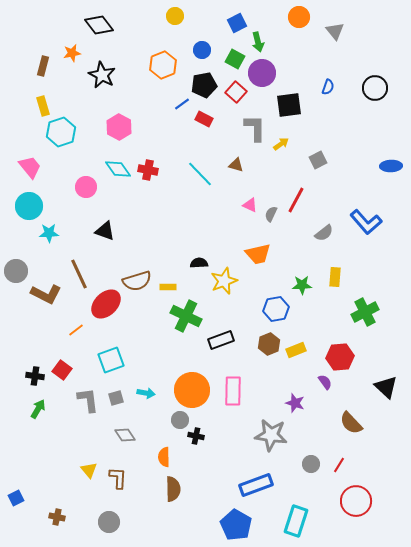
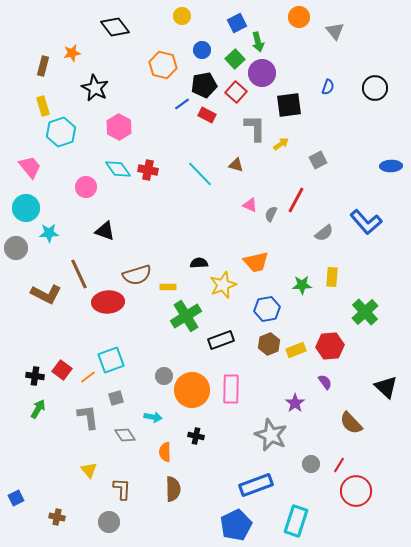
yellow circle at (175, 16): moved 7 px right
black diamond at (99, 25): moved 16 px right, 2 px down
green square at (235, 59): rotated 18 degrees clockwise
orange hexagon at (163, 65): rotated 24 degrees counterclockwise
black star at (102, 75): moved 7 px left, 13 px down
red rectangle at (204, 119): moved 3 px right, 4 px up
cyan circle at (29, 206): moved 3 px left, 2 px down
orange trapezoid at (258, 254): moved 2 px left, 8 px down
gray circle at (16, 271): moved 23 px up
yellow rectangle at (335, 277): moved 3 px left
brown semicircle at (137, 281): moved 6 px up
yellow star at (224, 281): moved 1 px left, 4 px down
red ellipse at (106, 304): moved 2 px right, 2 px up; rotated 40 degrees clockwise
blue hexagon at (276, 309): moved 9 px left
green cross at (365, 312): rotated 16 degrees counterclockwise
green cross at (186, 316): rotated 32 degrees clockwise
orange line at (76, 330): moved 12 px right, 47 px down
red hexagon at (340, 357): moved 10 px left, 11 px up
pink rectangle at (233, 391): moved 2 px left, 2 px up
cyan arrow at (146, 393): moved 7 px right, 24 px down
gray L-shape at (88, 400): moved 17 px down
purple star at (295, 403): rotated 18 degrees clockwise
gray circle at (180, 420): moved 16 px left, 44 px up
gray star at (271, 435): rotated 16 degrees clockwise
orange semicircle at (164, 457): moved 1 px right, 5 px up
brown L-shape at (118, 478): moved 4 px right, 11 px down
red circle at (356, 501): moved 10 px up
blue pentagon at (236, 525): rotated 16 degrees clockwise
